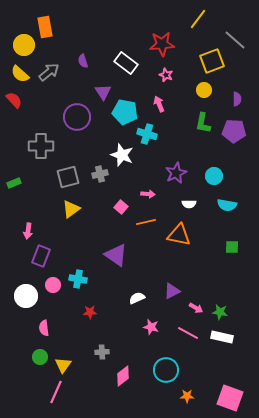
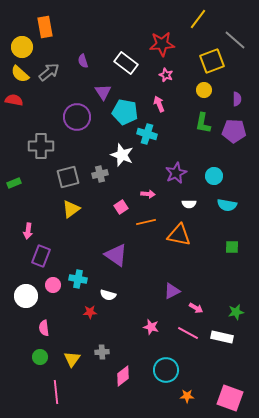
yellow circle at (24, 45): moved 2 px left, 2 px down
red semicircle at (14, 100): rotated 36 degrees counterclockwise
pink square at (121, 207): rotated 16 degrees clockwise
white semicircle at (137, 298): moved 29 px left, 3 px up; rotated 140 degrees counterclockwise
green star at (220, 312): moved 16 px right; rotated 21 degrees counterclockwise
yellow triangle at (63, 365): moved 9 px right, 6 px up
pink line at (56, 392): rotated 30 degrees counterclockwise
